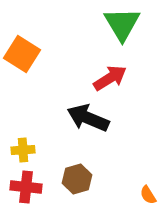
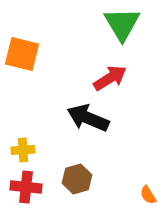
orange square: rotated 18 degrees counterclockwise
